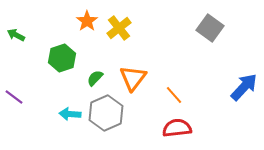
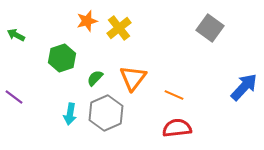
orange star: rotated 20 degrees clockwise
orange line: rotated 24 degrees counterclockwise
cyan arrow: rotated 85 degrees counterclockwise
